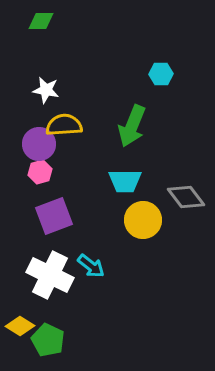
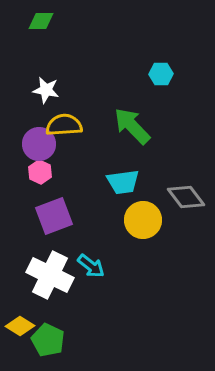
green arrow: rotated 114 degrees clockwise
pink hexagon: rotated 20 degrees counterclockwise
cyan trapezoid: moved 2 px left, 1 px down; rotated 8 degrees counterclockwise
